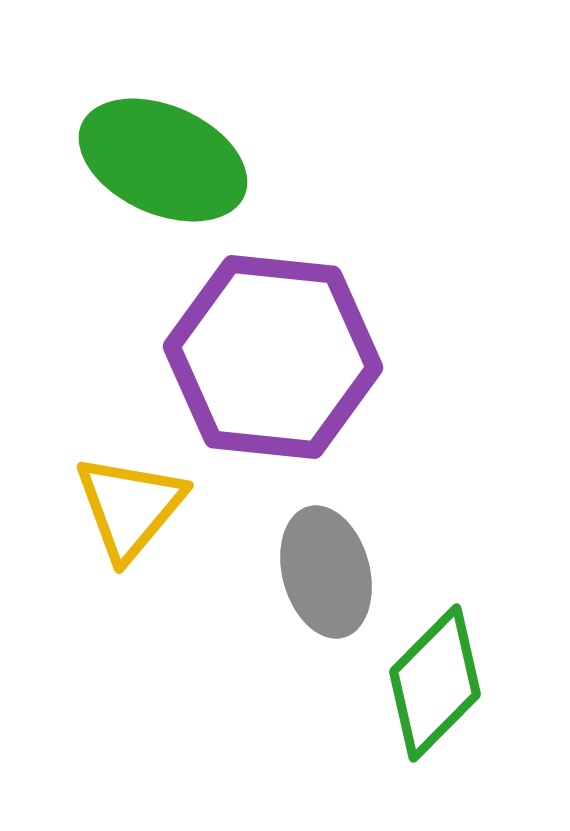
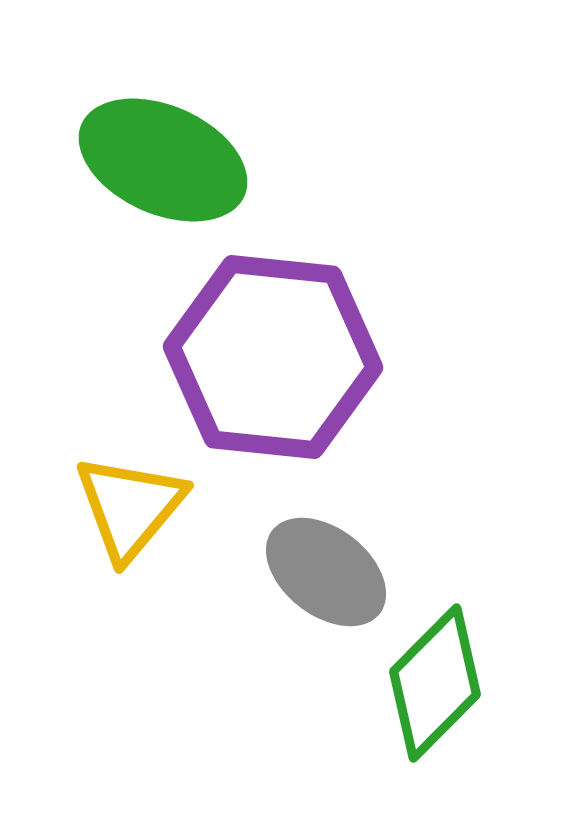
gray ellipse: rotated 37 degrees counterclockwise
